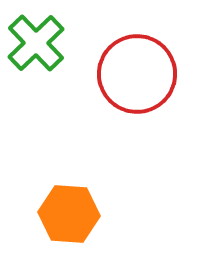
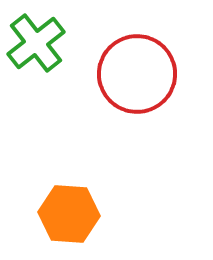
green cross: rotated 6 degrees clockwise
